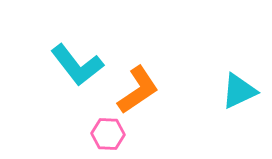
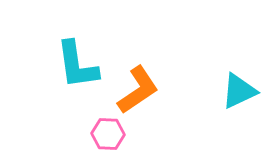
cyan L-shape: rotated 30 degrees clockwise
